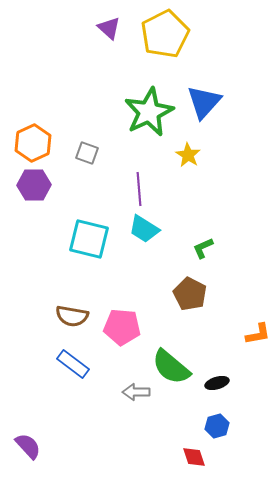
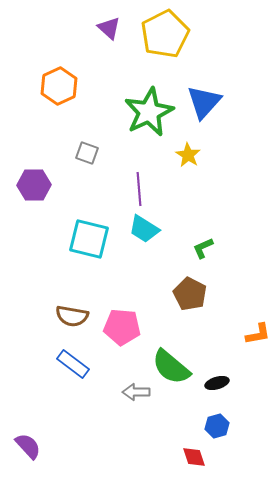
orange hexagon: moved 26 px right, 57 px up
